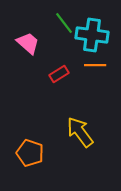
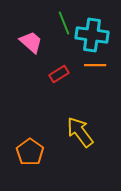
green line: rotated 15 degrees clockwise
pink trapezoid: moved 3 px right, 1 px up
orange pentagon: moved 1 px up; rotated 16 degrees clockwise
